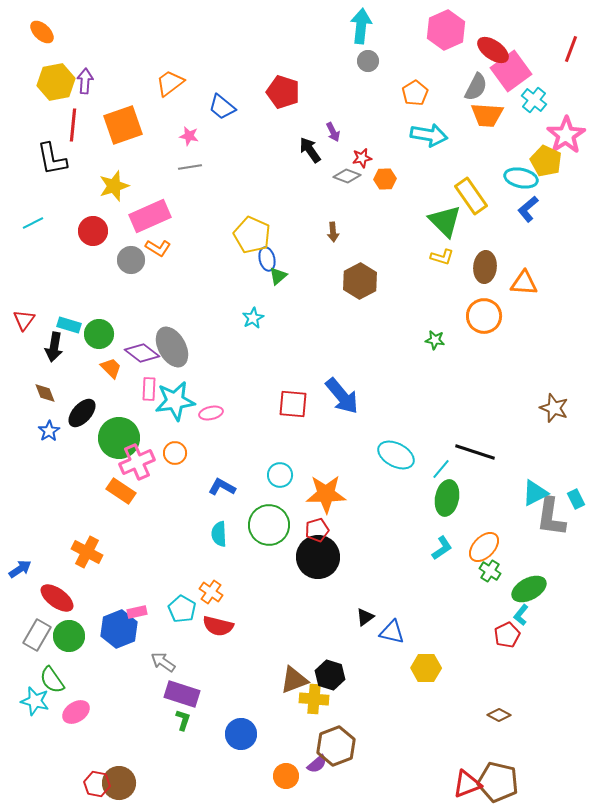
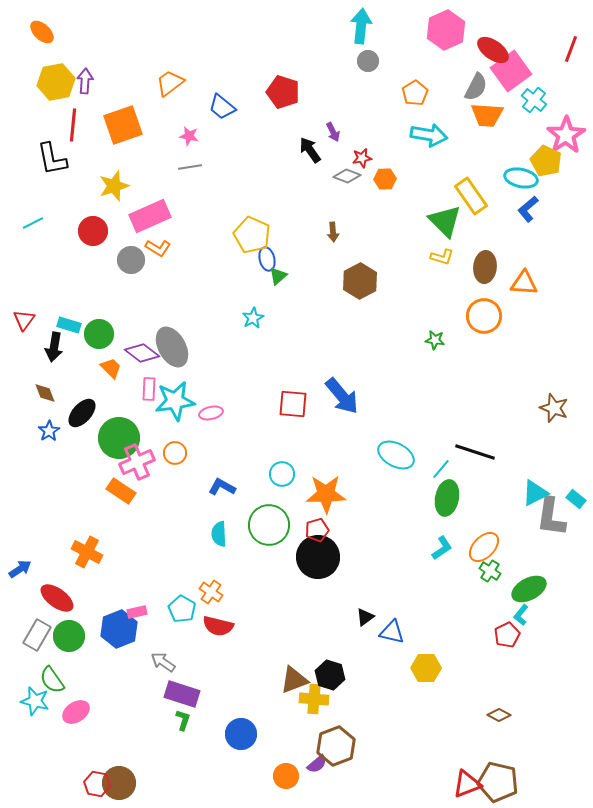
cyan circle at (280, 475): moved 2 px right, 1 px up
cyan rectangle at (576, 499): rotated 24 degrees counterclockwise
